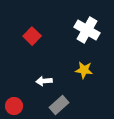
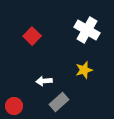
yellow star: rotated 24 degrees counterclockwise
gray rectangle: moved 3 px up
